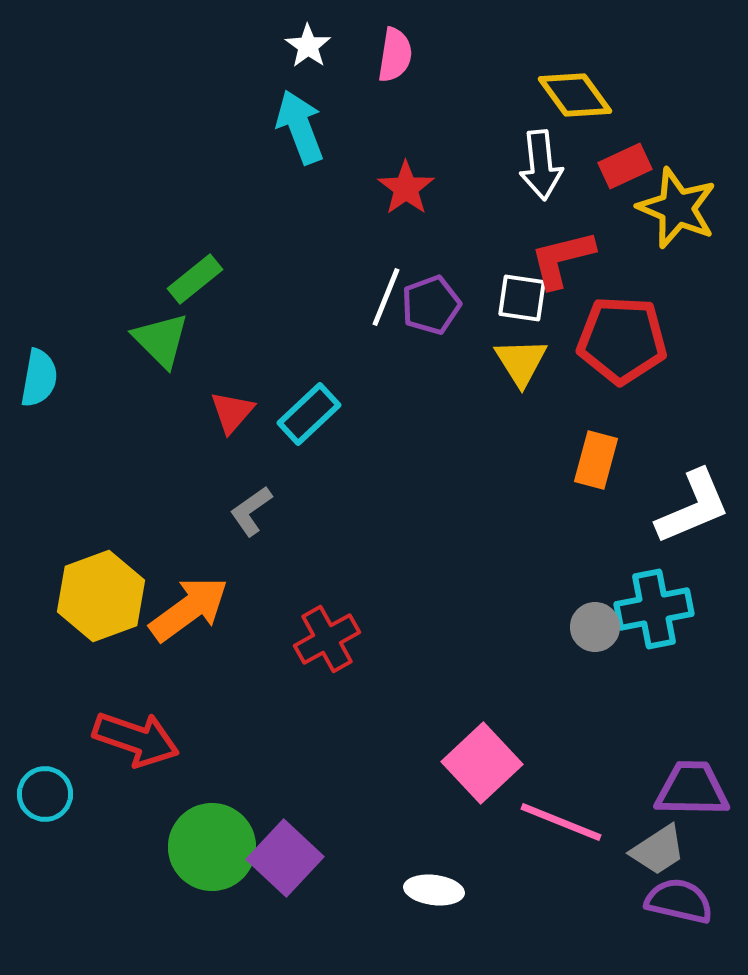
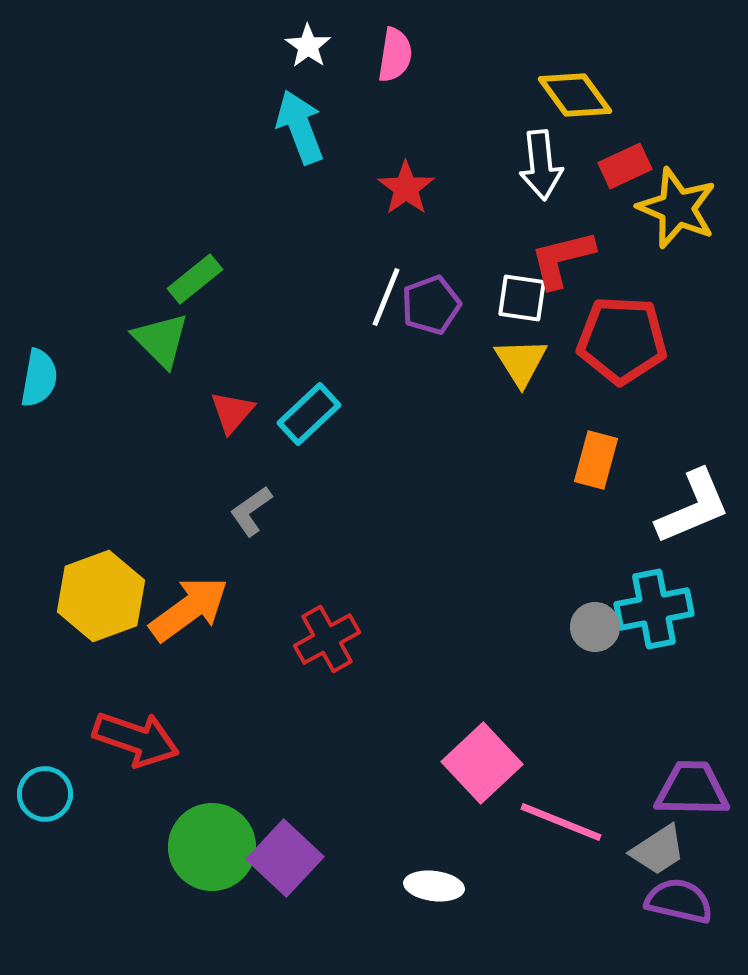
white ellipse: moved 4 px up
